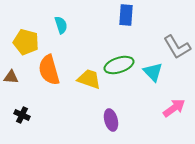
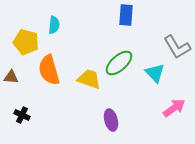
cyan semicircle: moved 7 px left; rotated 24 degrees clockwise
green ellipse: moved 2 px up; rotated 24 degrees counterclockwise
cyan triangle: moved 2 px right, 1 px down
